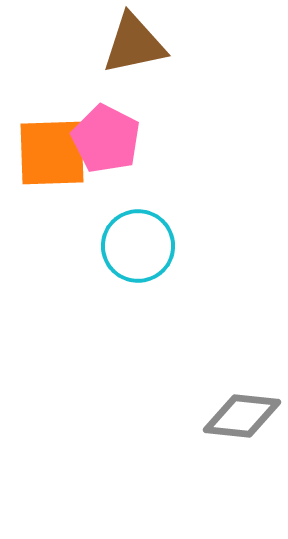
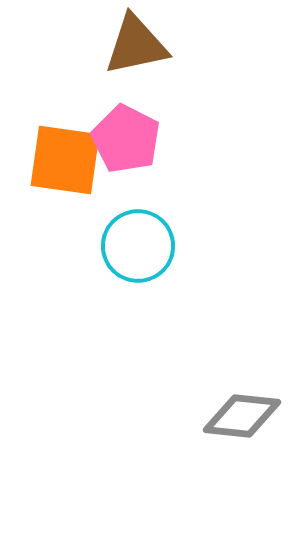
brown triangle: moved 2 px right, 1 px down
pink pentagon: moved 20 px right
orange square: moved 13 px right, 7 px down; rotated 10 degrees clockwise
